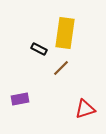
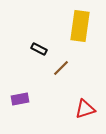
yellow rectangle: moved 15 px right, 7 px up
